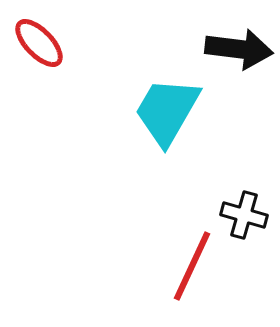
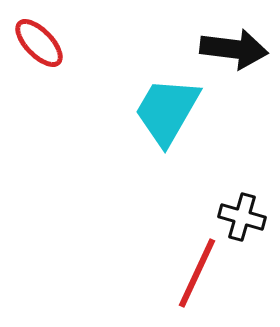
black arrow: moved 5 px left
black cross: moved 2 px left, 2 px down
red line: moved 5 px right, 7 px down
